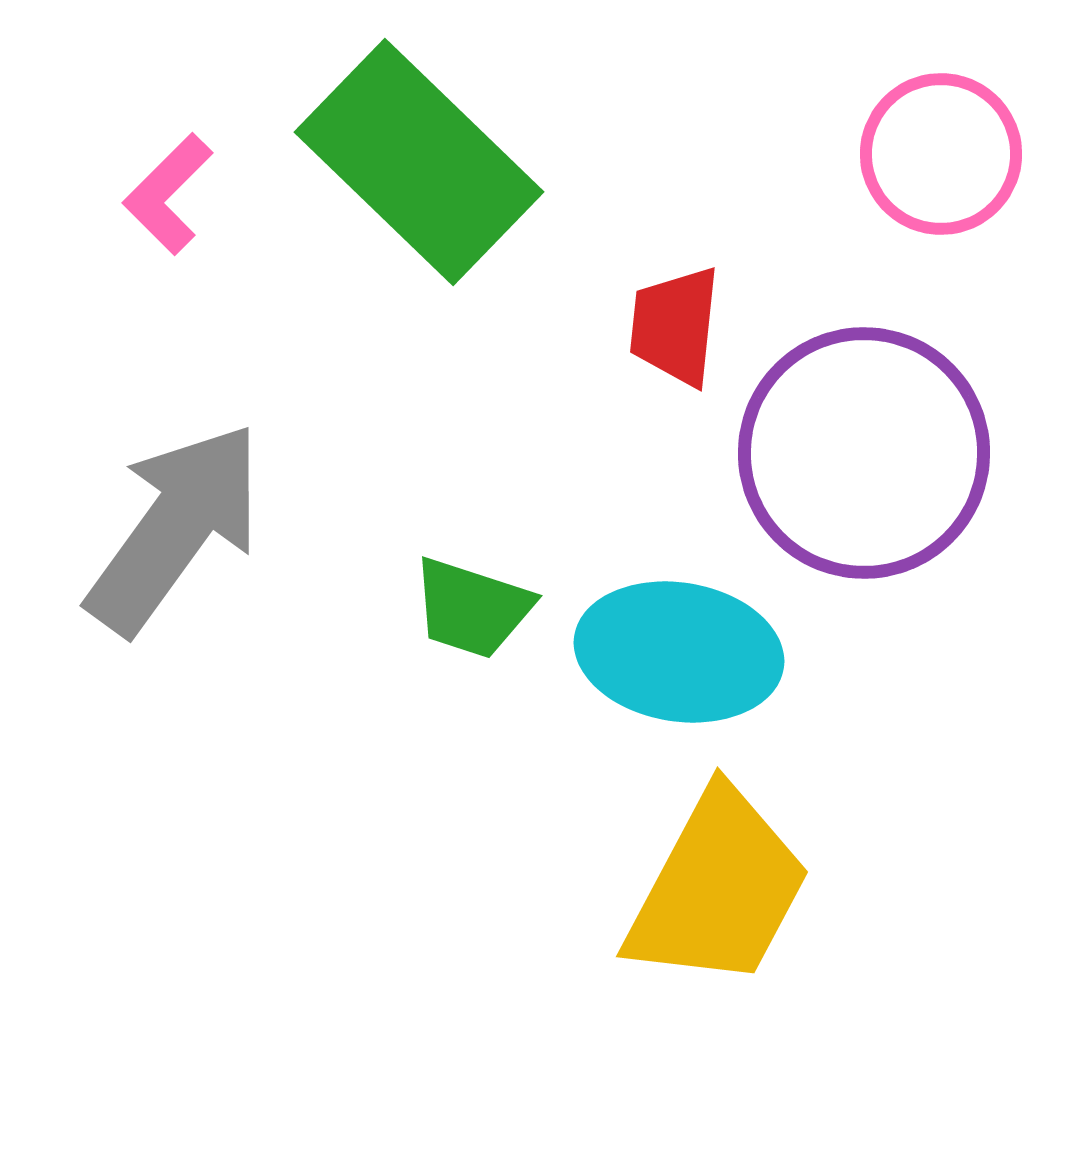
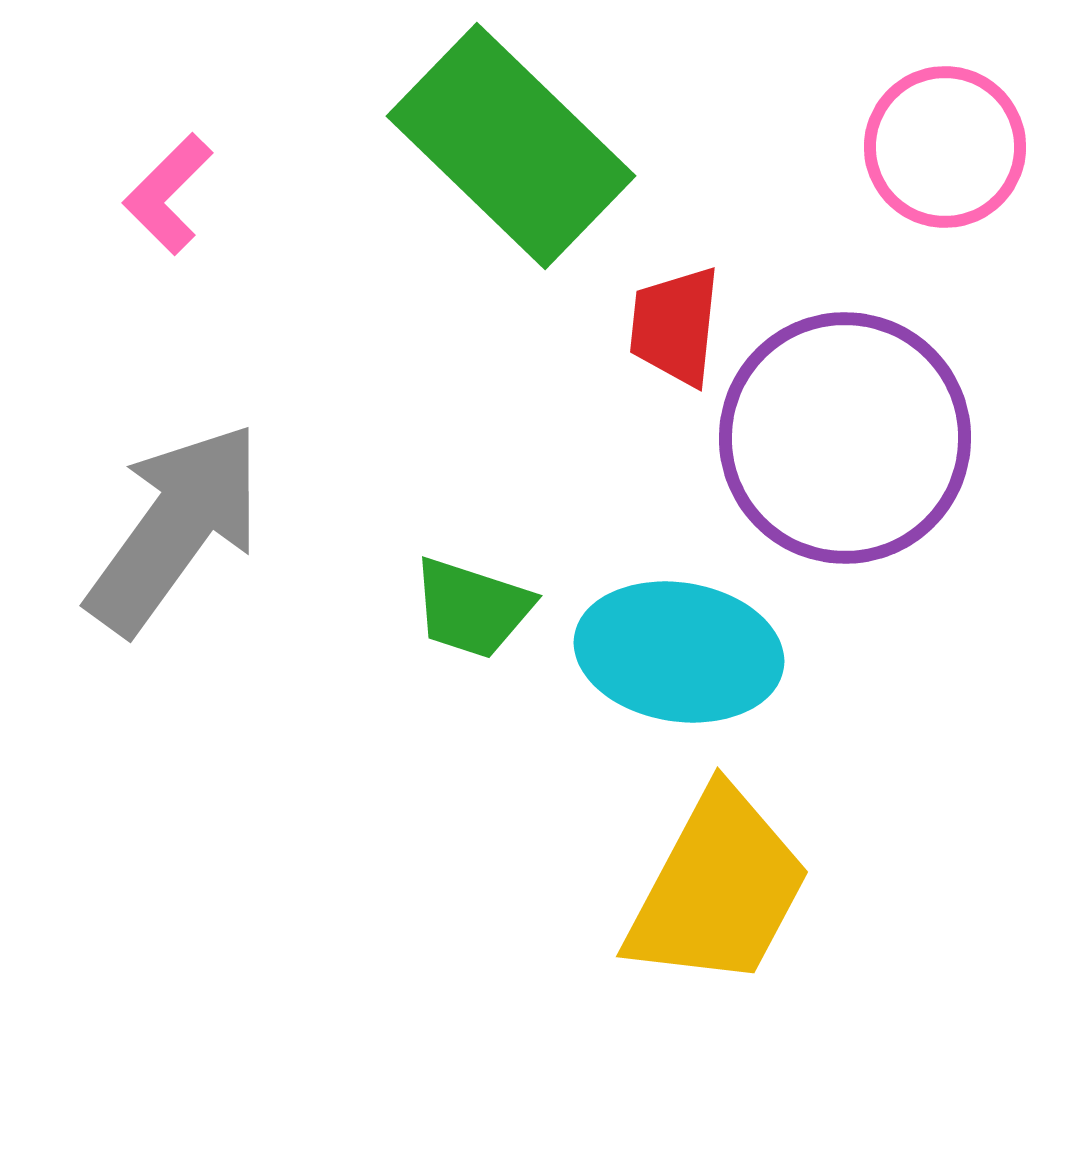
pink circle: moved 4 px right, 7 px up
green rectangle: moved 92 px right, 16 px up
purple circle: moved 19 px left, 15 px up
